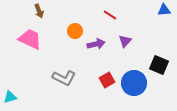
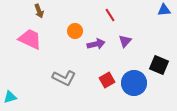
red line: rotated 24 degrees clockwise
